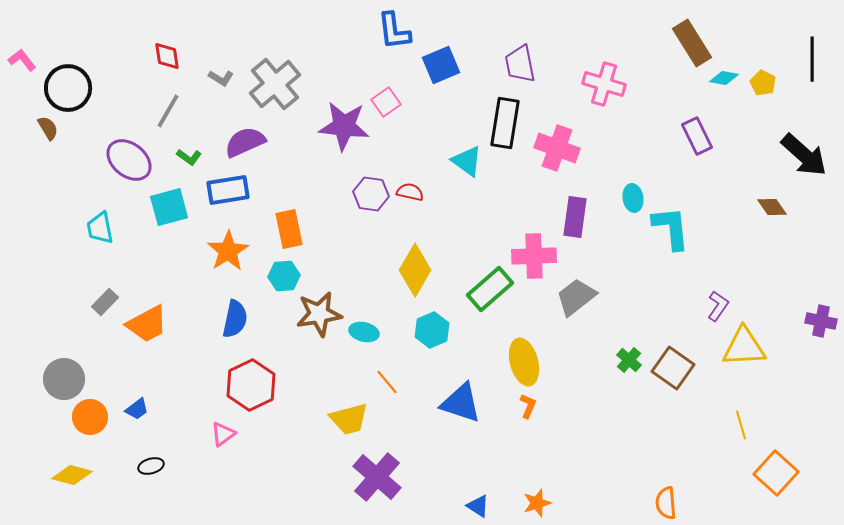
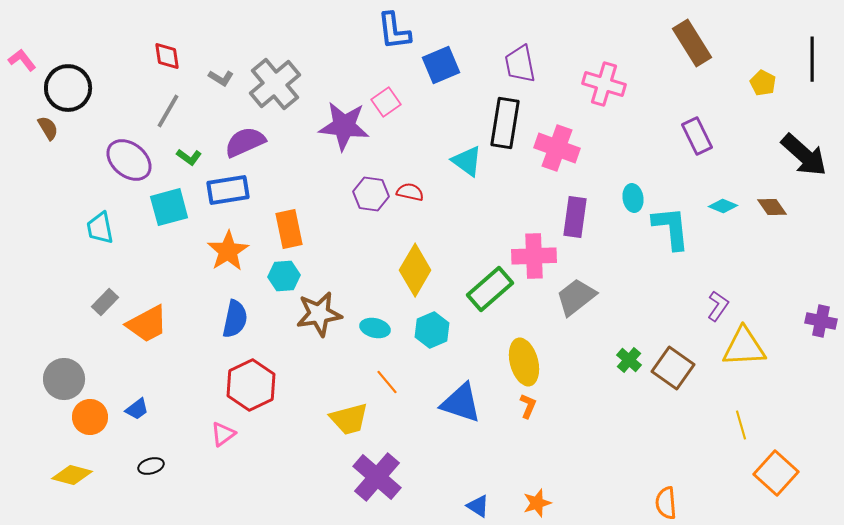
cyan diamond at (724, 78): moved 1 px left, 128 px down; rotated 12 degrees clockwise
cyan ellipse at (364, 332): moved 11 px right, 4 px up
